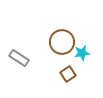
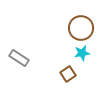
brown circle: moved 19 px right, 14 px up
